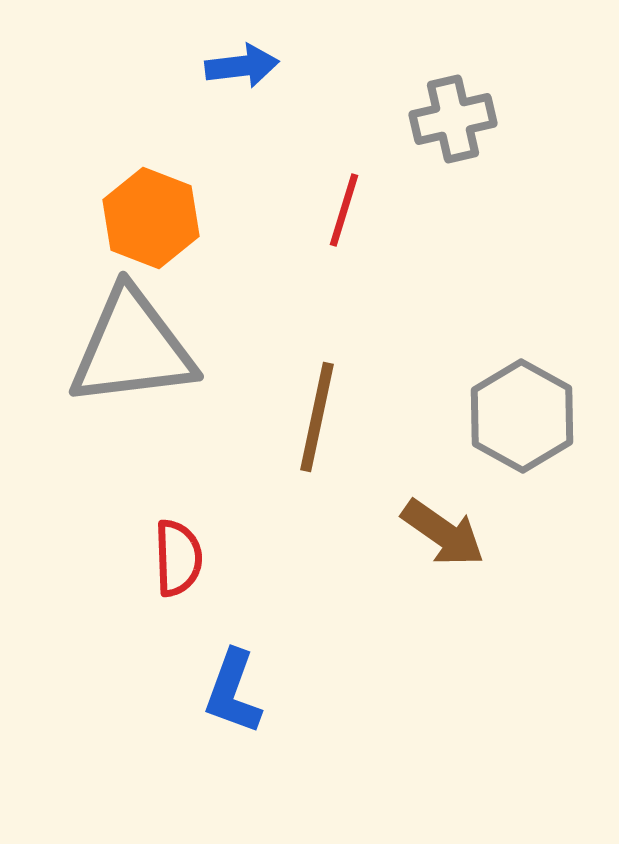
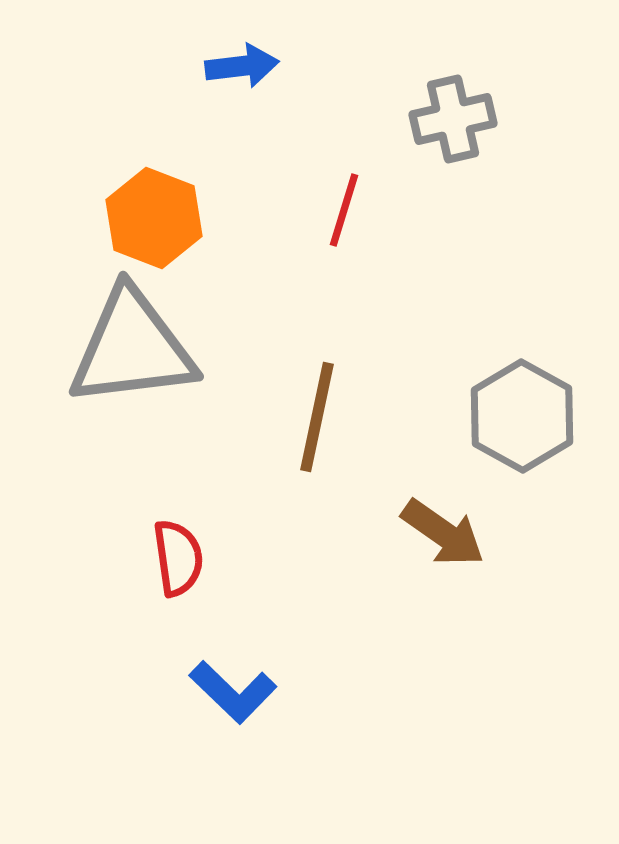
orange hexagon: moved 3 px right
red semicircle: rotated 6 degrees counterclockwise
blue L-shape: rotated 66 degrees counterclockwise
